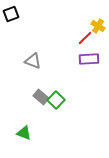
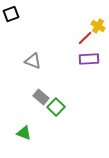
green square: moved 7 px down
